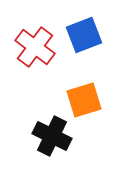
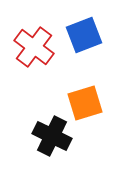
red cross: moved 1 px left
orange square: moved 1 px right, 3 px down
